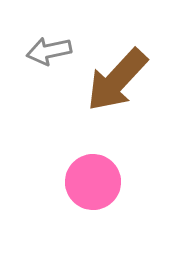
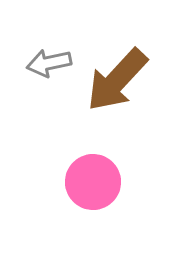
gray arrow: moved 12 px down
